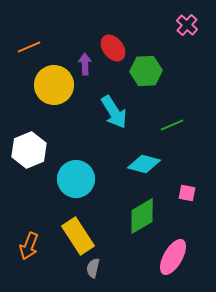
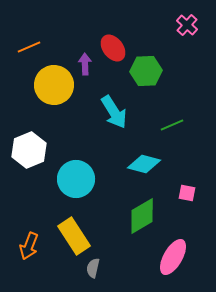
yellow rectangle: moved 4 px left
